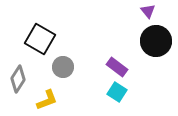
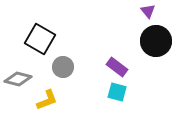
gray diamond: rotated 72 degrees clockwise
cyan square: rotated 18 degrees counterclockwise
